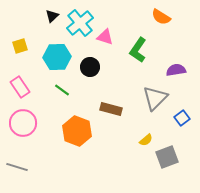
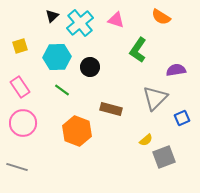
pink triangle: moved 11 px right, 17 px up
blue square: rotated 14 degrees clockwise
gray square: moved 3 px left
